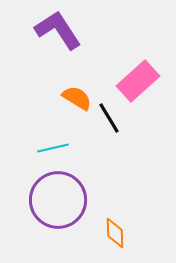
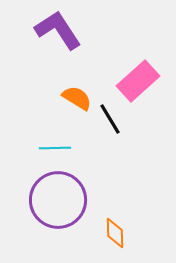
black line: moved 1 px right, 1 px down
cyan line: moved 2 px right; rotated 12 degrees clockwise
